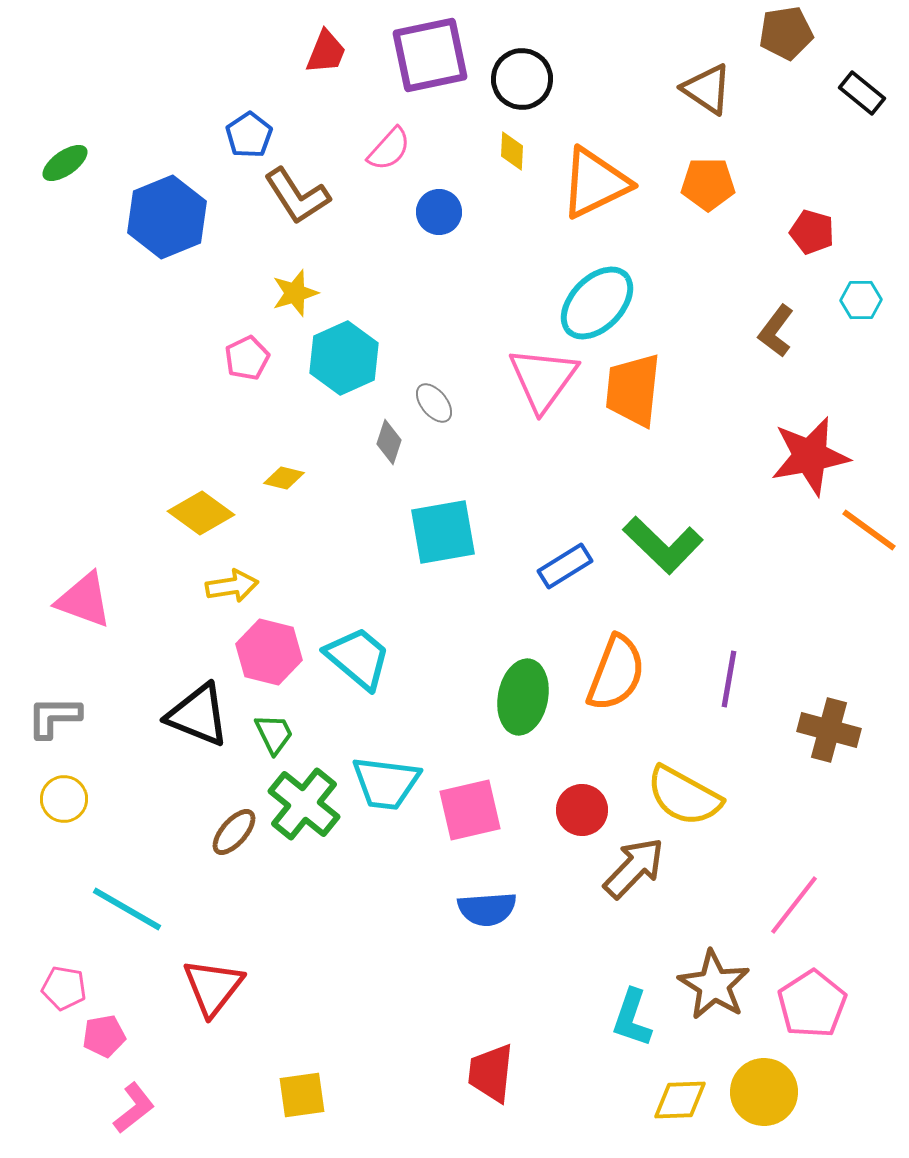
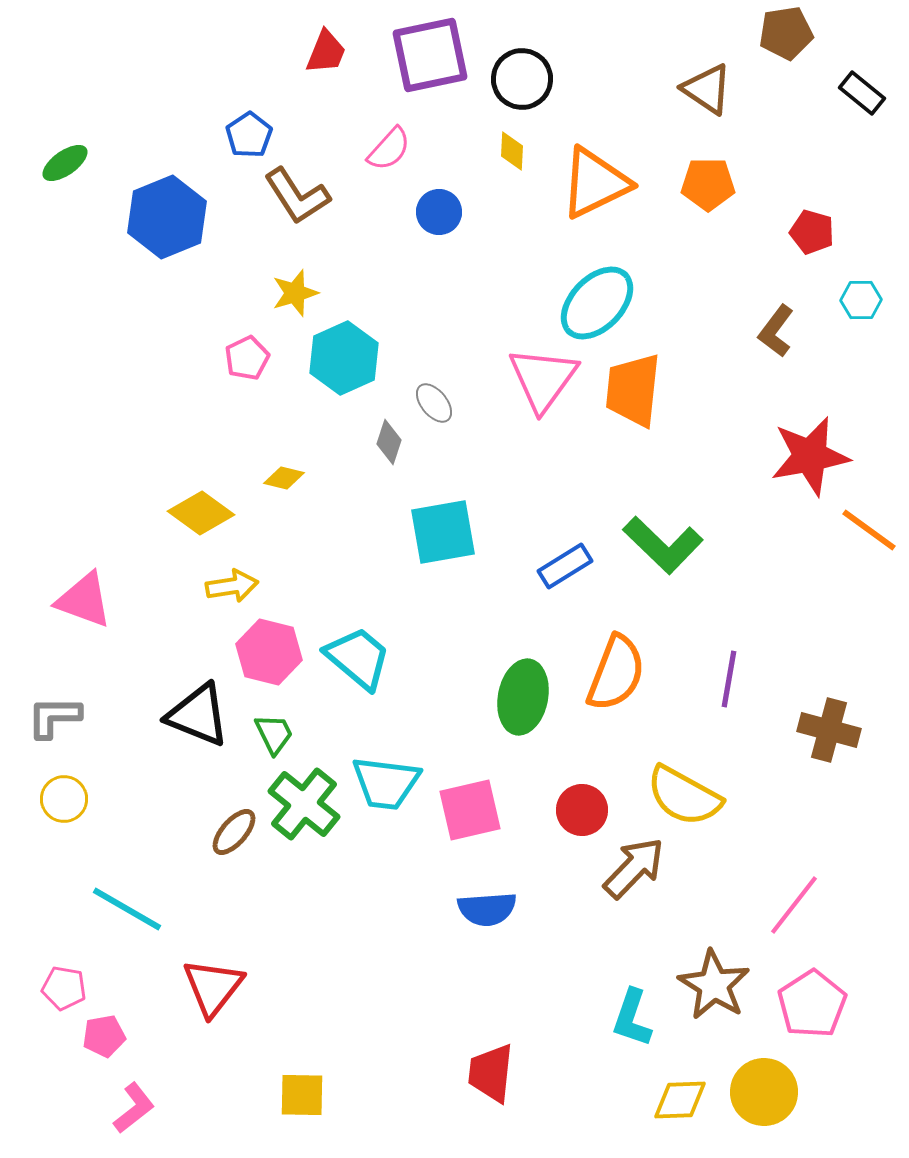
yellow square at (302, 1095): rotated 9 degrees clockwise
